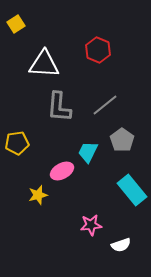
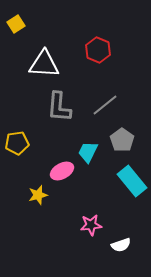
cyan rectangle: moved 9 px up
